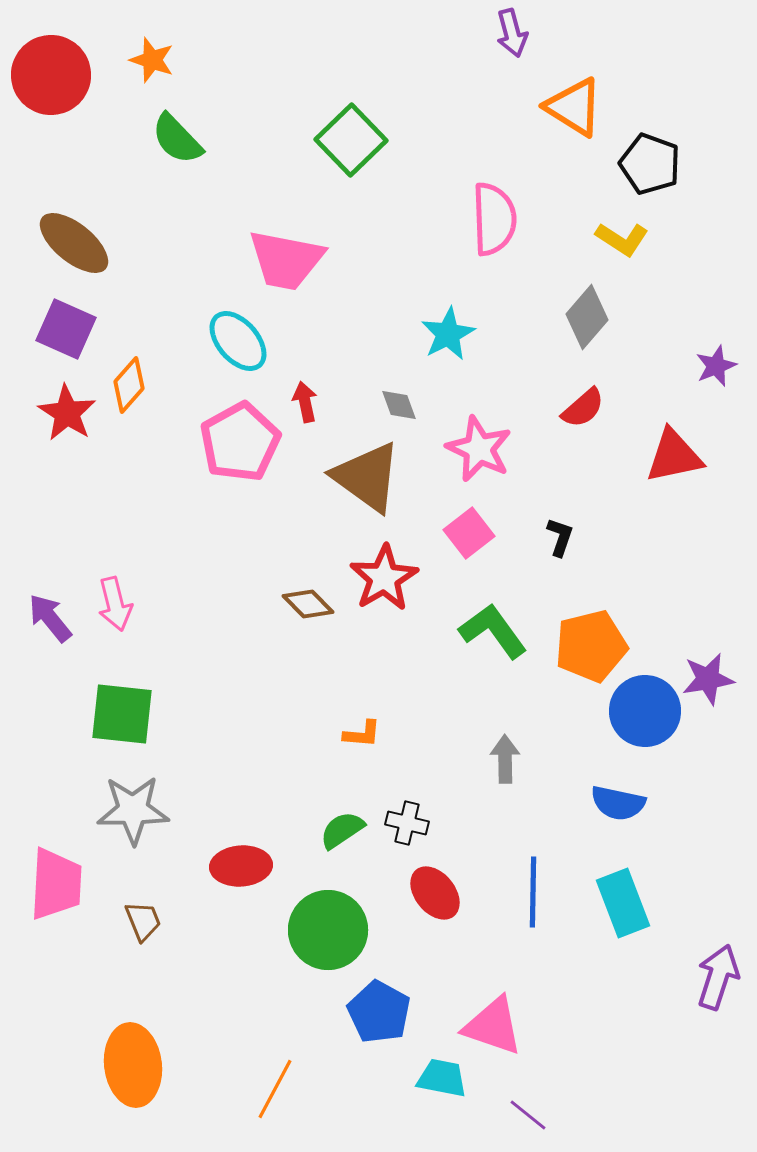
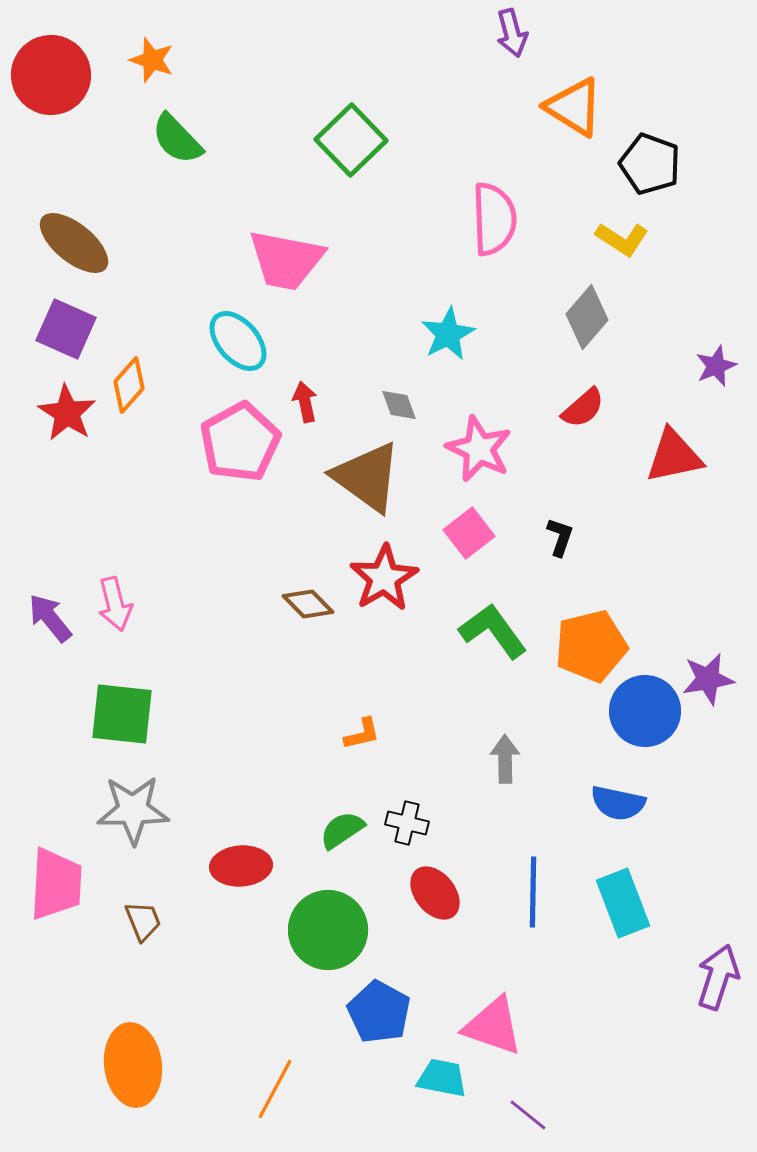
orange L-shape at (362, 734): rotated 18 degrees counterclockwise
